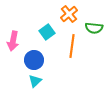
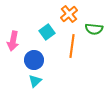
green semicircle: moved 1 px down
